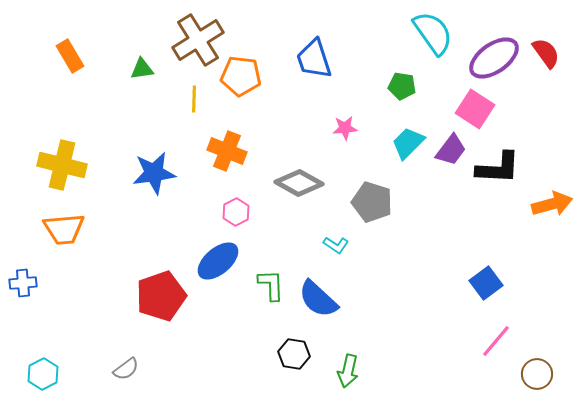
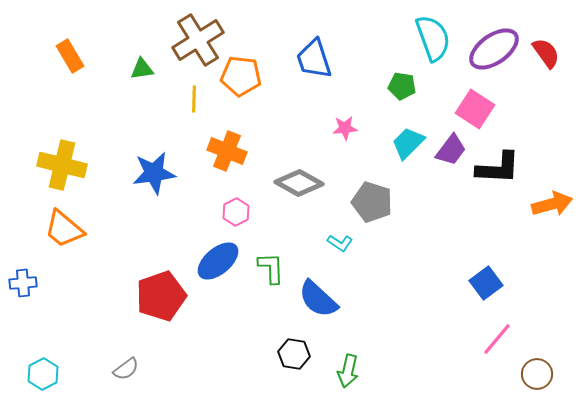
cyan semicircle: moved 5 px down; rotated 15 degrees clockwise
purple ellipse: moved 9 px up
orange trapezoid: rotated 45 degrees clockwise
cyan L-shape: moved 4 px right, 2 px up
green L-shape: moved 17 px up
pink line: moved 1 px right, 2 px up
